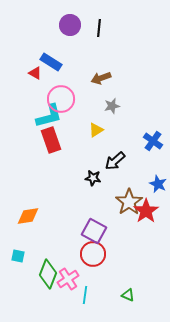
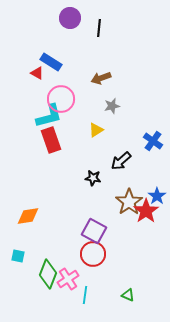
purple circle: moved 7 px up
red triangle: moved 2 px right
black arrow: moved 6 px right
blue star: moved 1 px left, 12 px down; rotated 12 degrees clockwise
